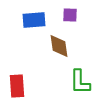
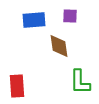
purple square: moved 1 px down
